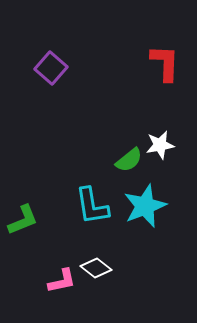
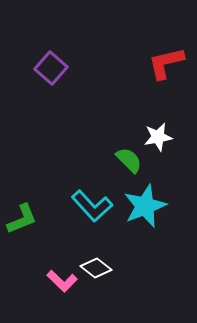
red L-shape: moved 1 px right; rotated 105 degrees counterclockwise
white star: moved 2 px left, 8 px up
green semicircle: rotated 96 degrees counterclockwise
cyan L-shape: rotated 33 degrees counterclockwise
green L-shape: moved 1 px left, 1 px up
pink L-shape: rotated 56 degrees clockwise
